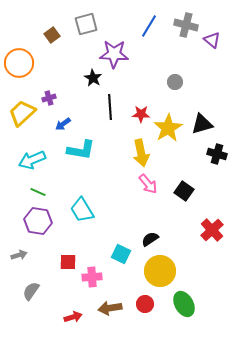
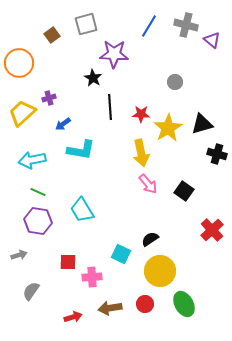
cyan arrow: rotated 12 degrees clockwise
